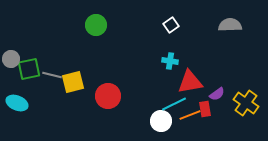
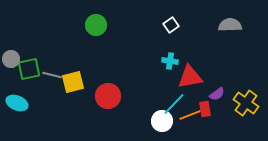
red triangle: moved 5 px up
cyan line: rotated 20 degrees counterclockwise
white circle: moved 1 px right
